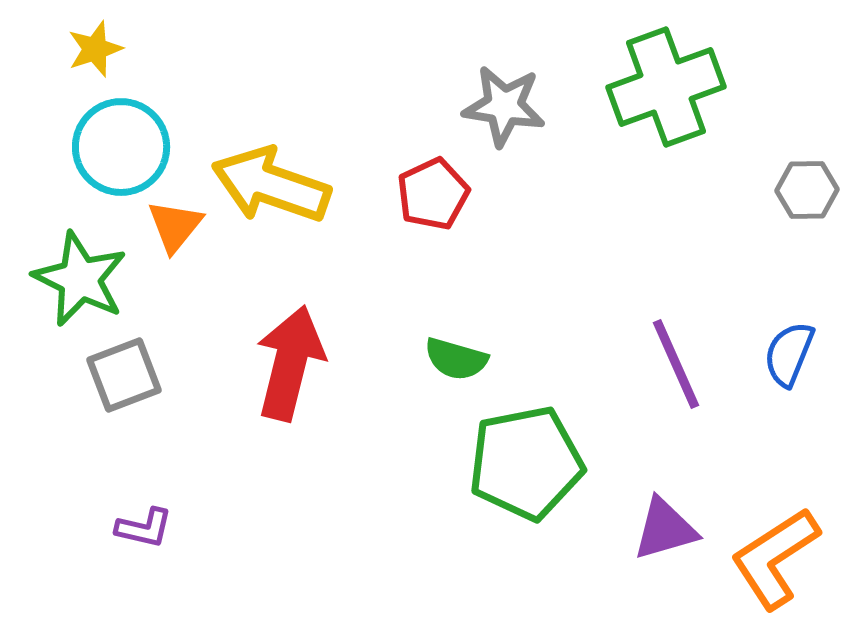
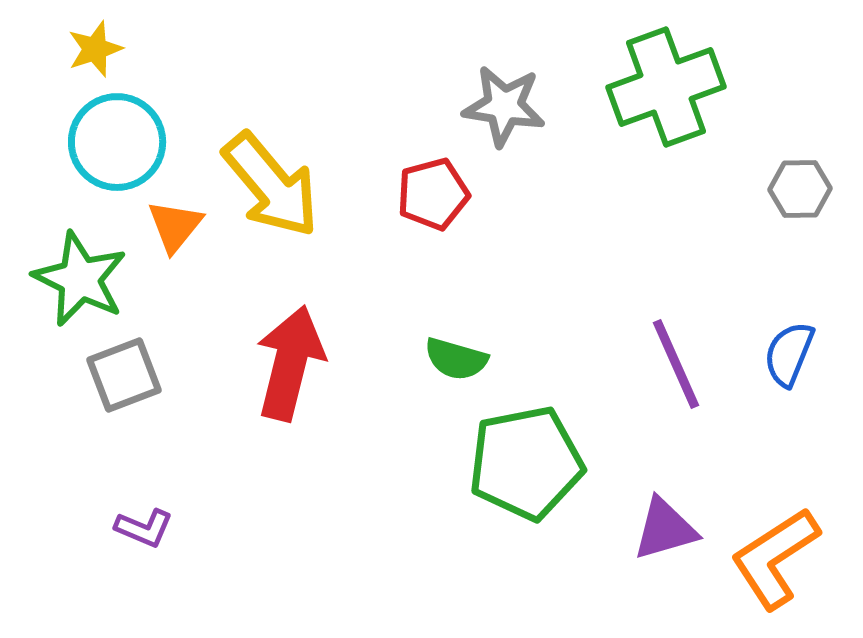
cyan circle: moved 4 px left, 5 px up
yellow arrow: rotated 149 degrees counterclockwise
gray hexagon: moved 7 px left, 1 px up
red pentagon: rotated 10 degrees clockwise
purple L-shape: rotated 10 degrees clockwise
